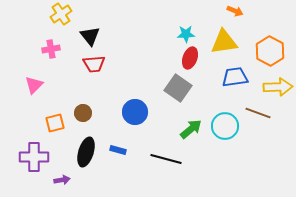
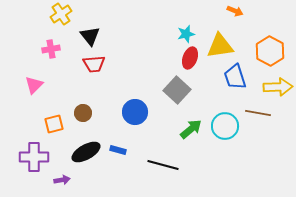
cyan star: rotated 12 degrees counterclockwise
yellow triangle: moved 4 px left, 4 px down
blue trapezoid: rotated 100 degrees counterclockwise
gray square: moved 1 px left, 2 px down; rotated 8 degrees clockwise
brown line: rotated 10 degrees counterclockwise
orange square: moved 1 px left, 1 px down
black ellipse: rotated 44 degrees clockwise
black line: moved 3 px left, 6 px down
